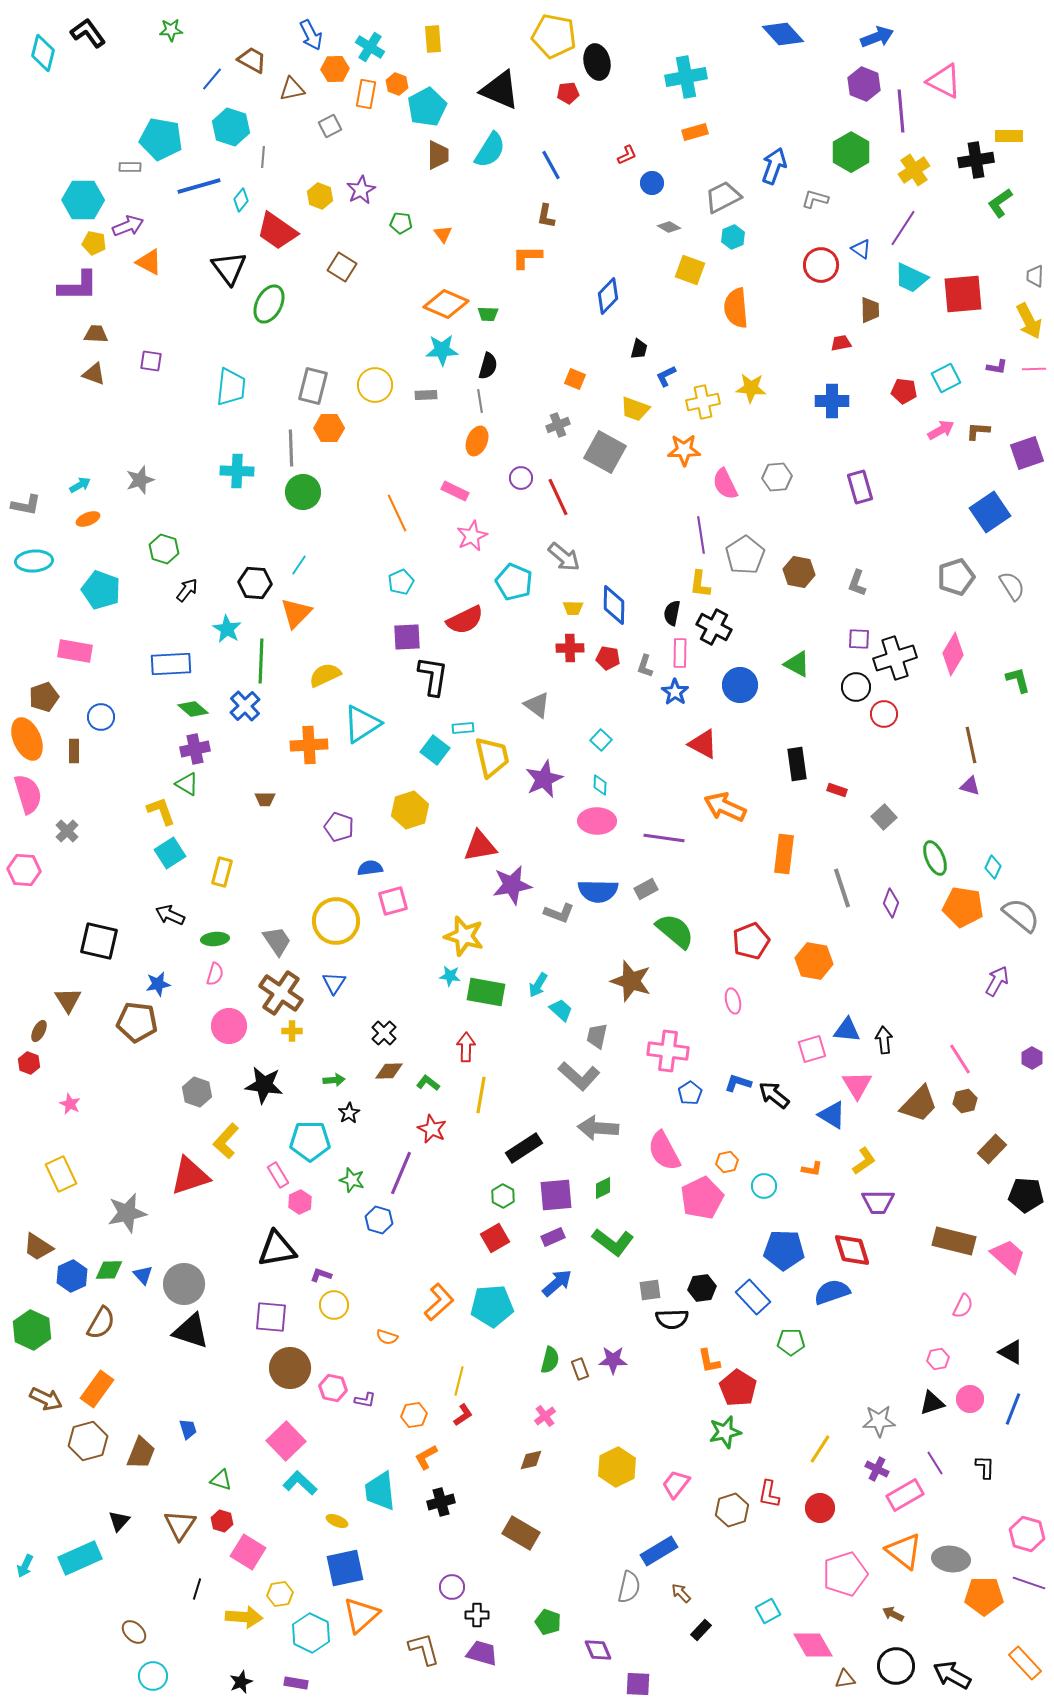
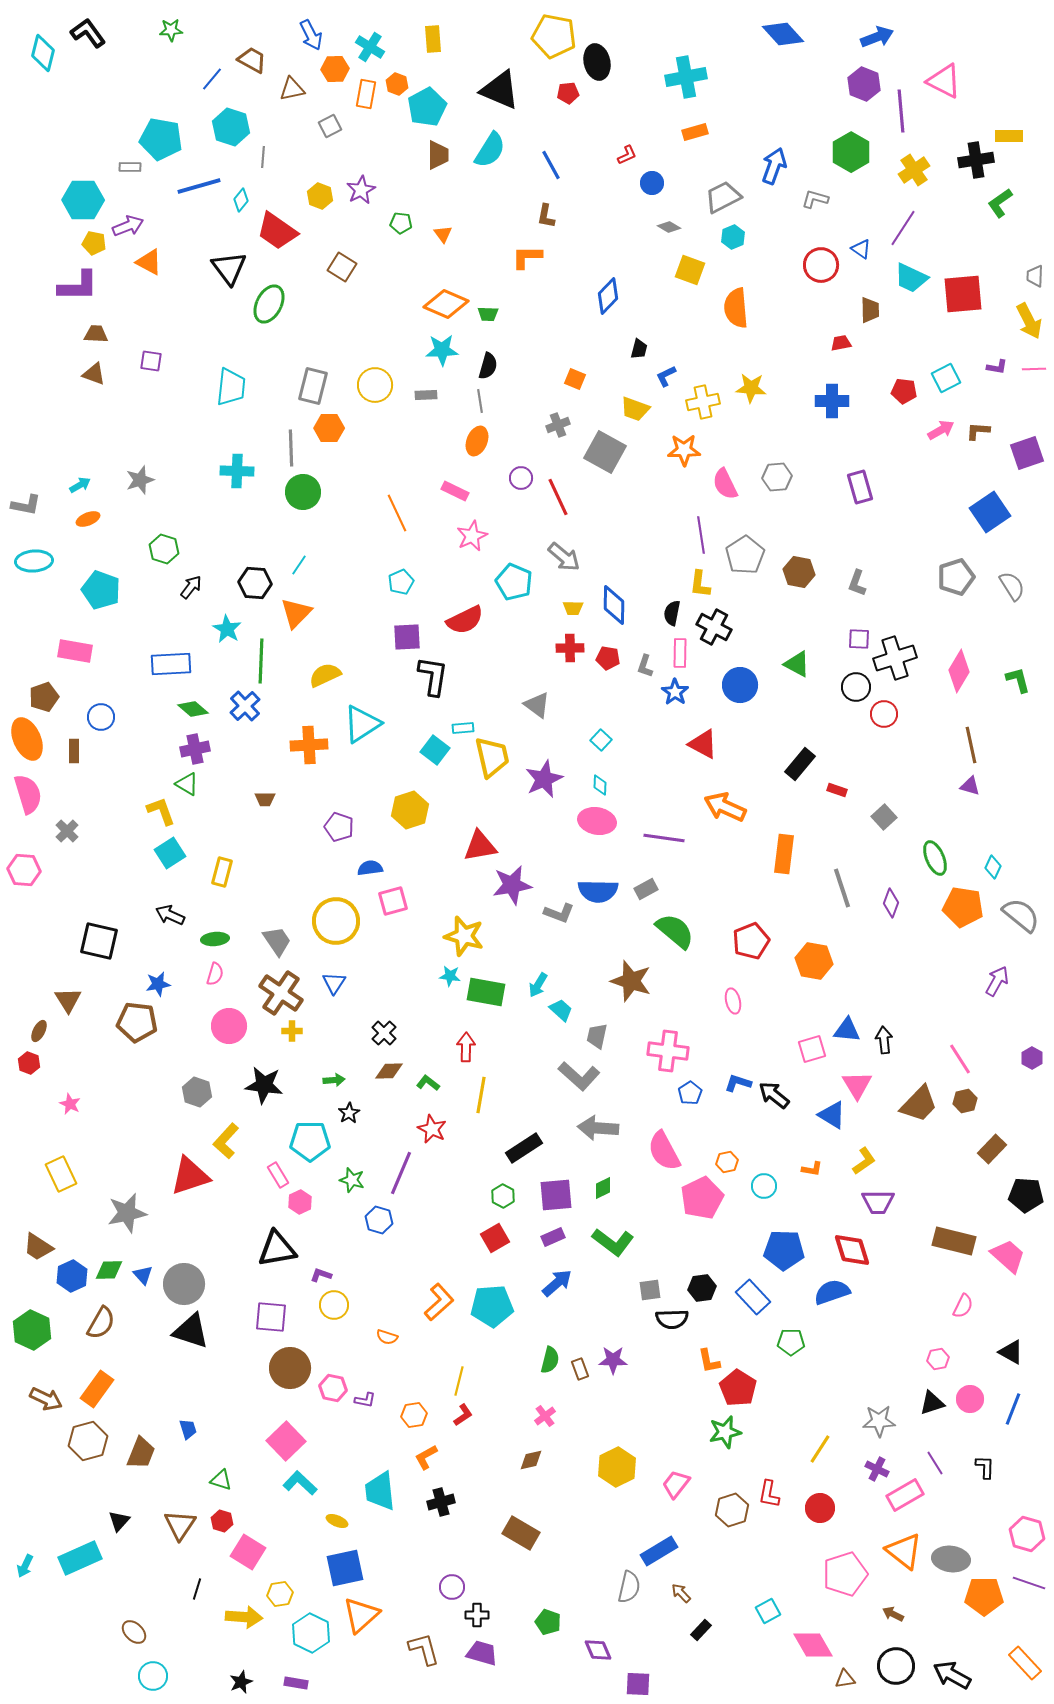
black arrow at (187, 590): moved 4 px right, 3 px up
pink diamond at (953, 654): moved 6 px right, 17 px down
black rectangle at (797, 764): moved 3 px right; rotated 48 degrees clockwise
pink ellipse at (597, 821): rotated 9 degrees clockwise
